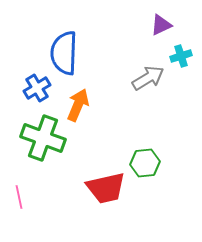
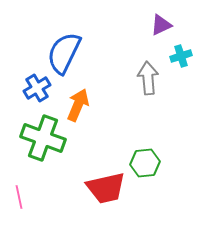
blue semicircle: rotated 24 degrees clockwise
gray arrow: rotated 64 degrees counterclockwise
